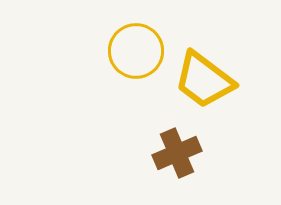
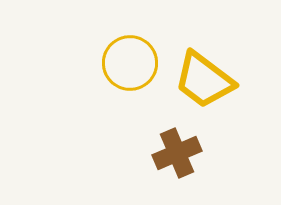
yellow circle: moved 6 px left, 12 px down
